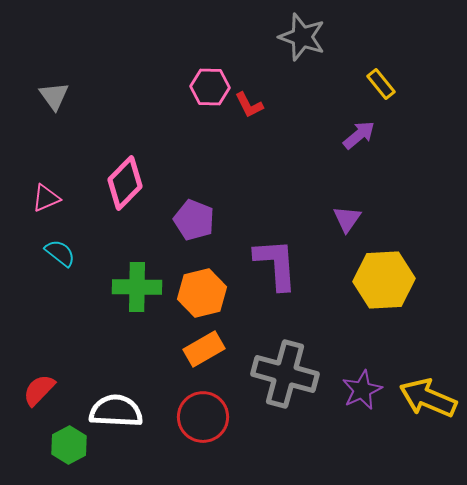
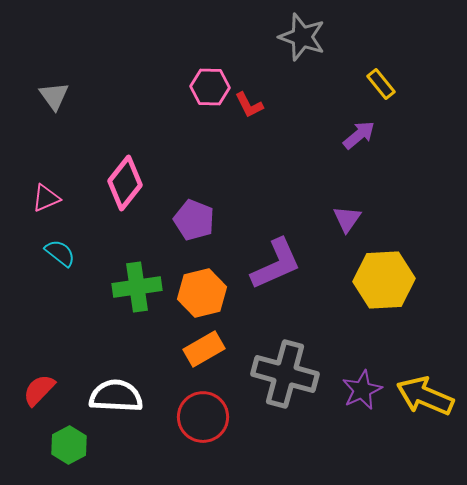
pink diamond: rotated 6 degrees counterclockwise
purple L-shape: rotated 70 degrees clockwise
green cross: rotated 9 degrees counterclockwise
yellow arrow: moved 3 px left, 2 px up
white semicircle: moved 15 px up
